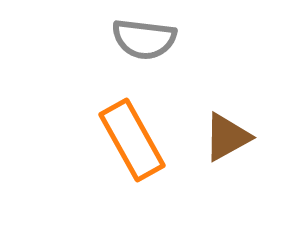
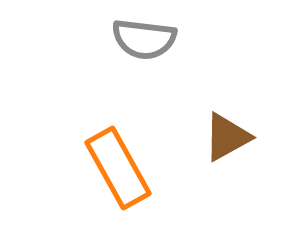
orange rectangle: moved 14 px left, 28 px down
